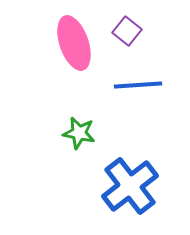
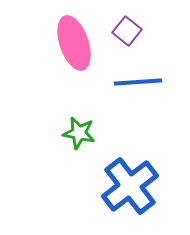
blue line: moved 3 px up
